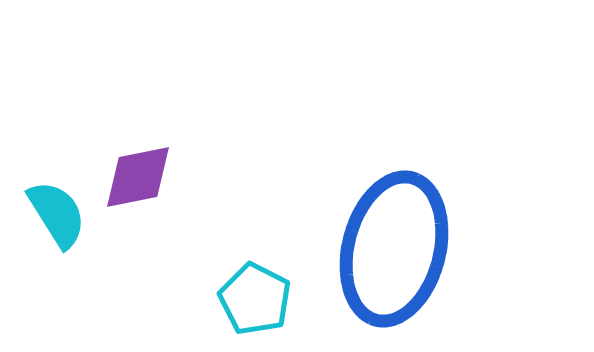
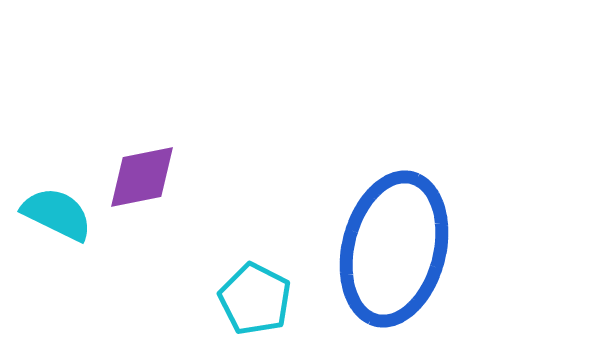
purple diamond: moved 4 px right
cyan semicircle: rotated 32 degrees counterclockwise
